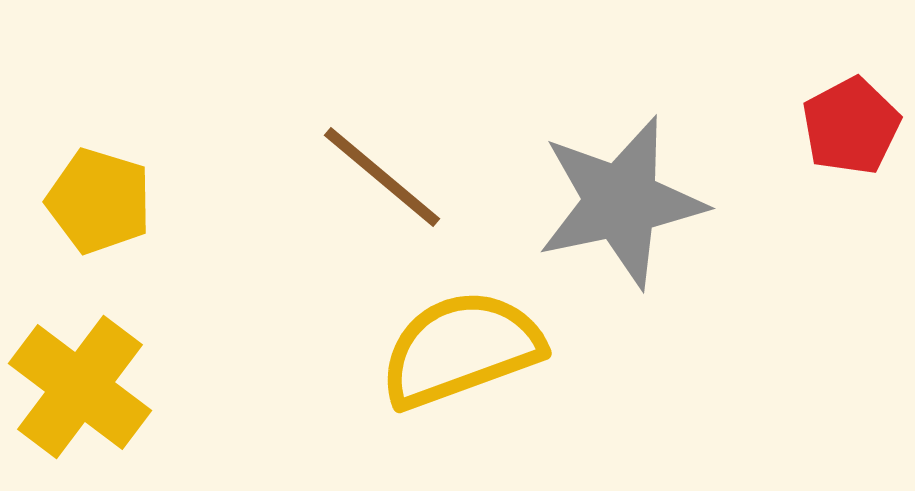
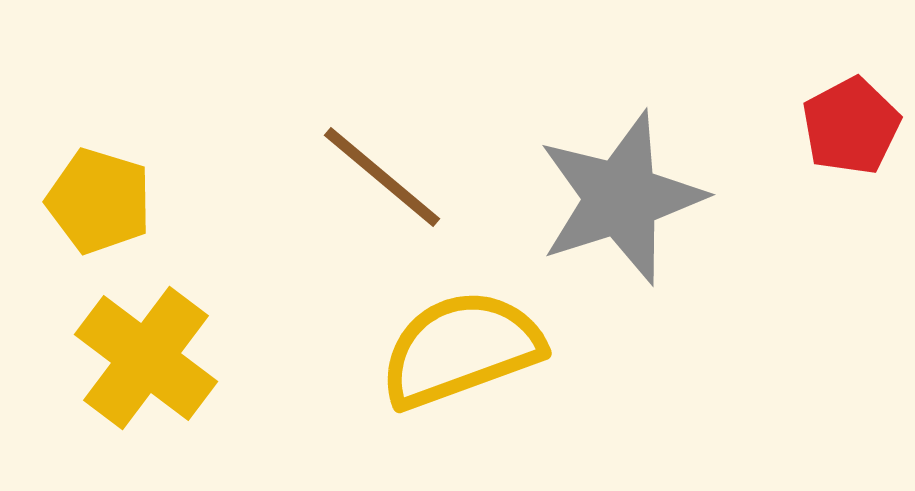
gray star: moved 4 px up; rotated 6 degrees counterclockwise
yellow cross: moved 66 px right, 29 px up
